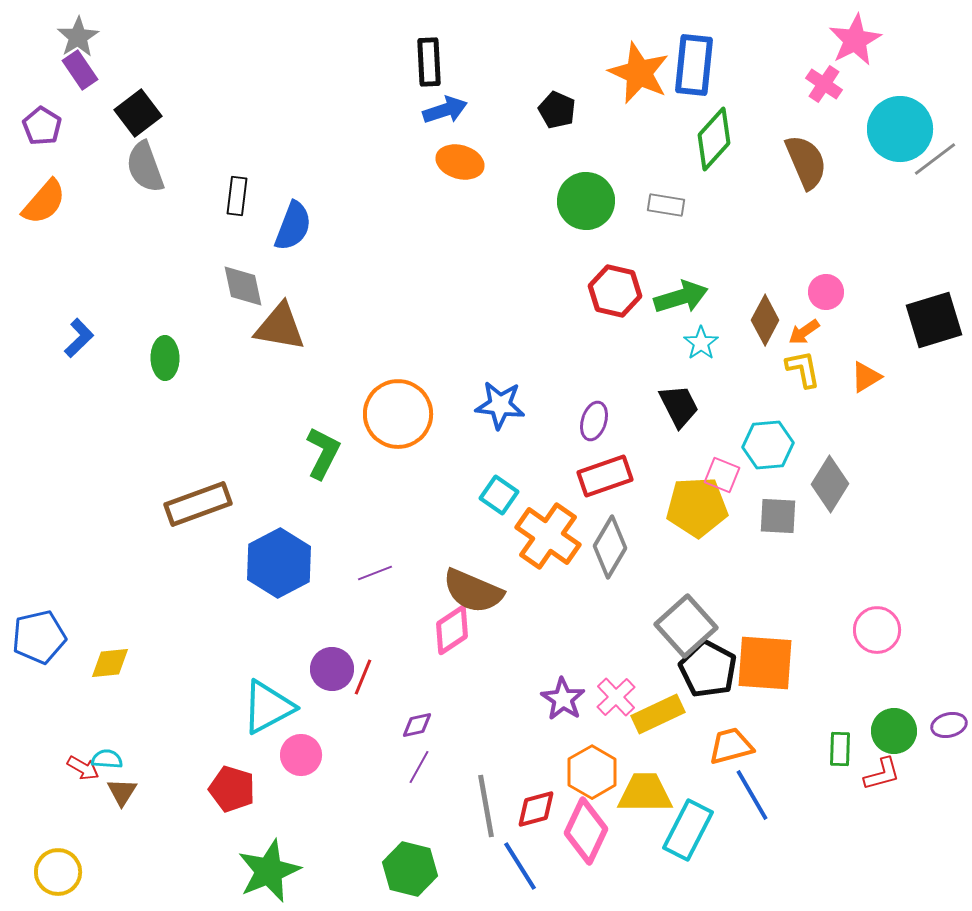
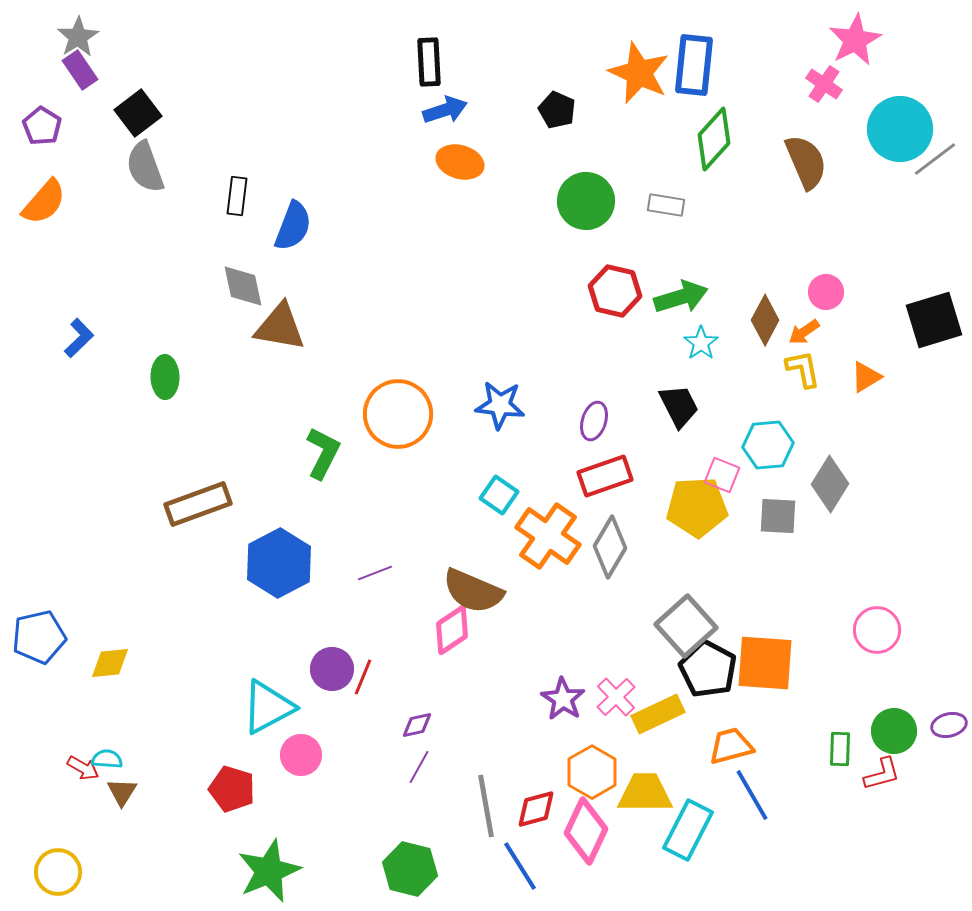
green ellipse at (165, 358): moved 19 px down
